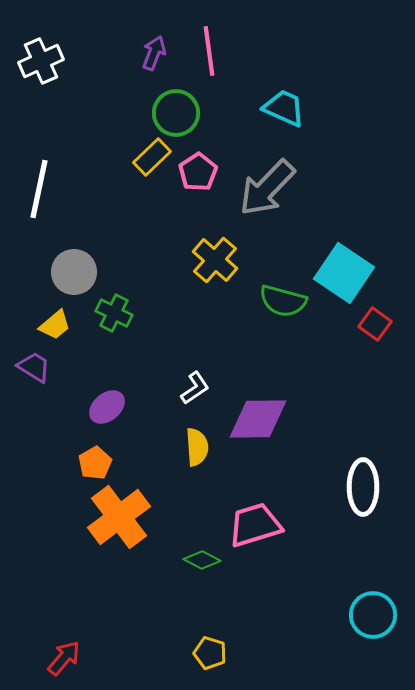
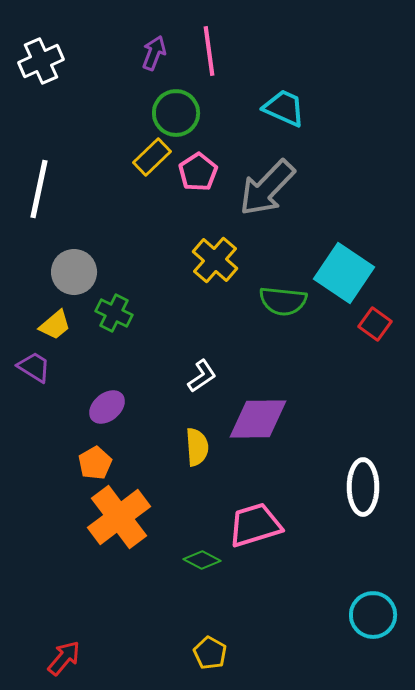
green semicircle: rotated 9 degrees counterclockwise
white L-shape: moved 7 px right, 12 px up
yellow pentagon: rotated 12 degrees clockwise
